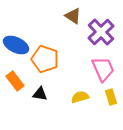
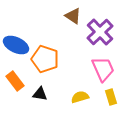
purple cross: moved 1 px left
